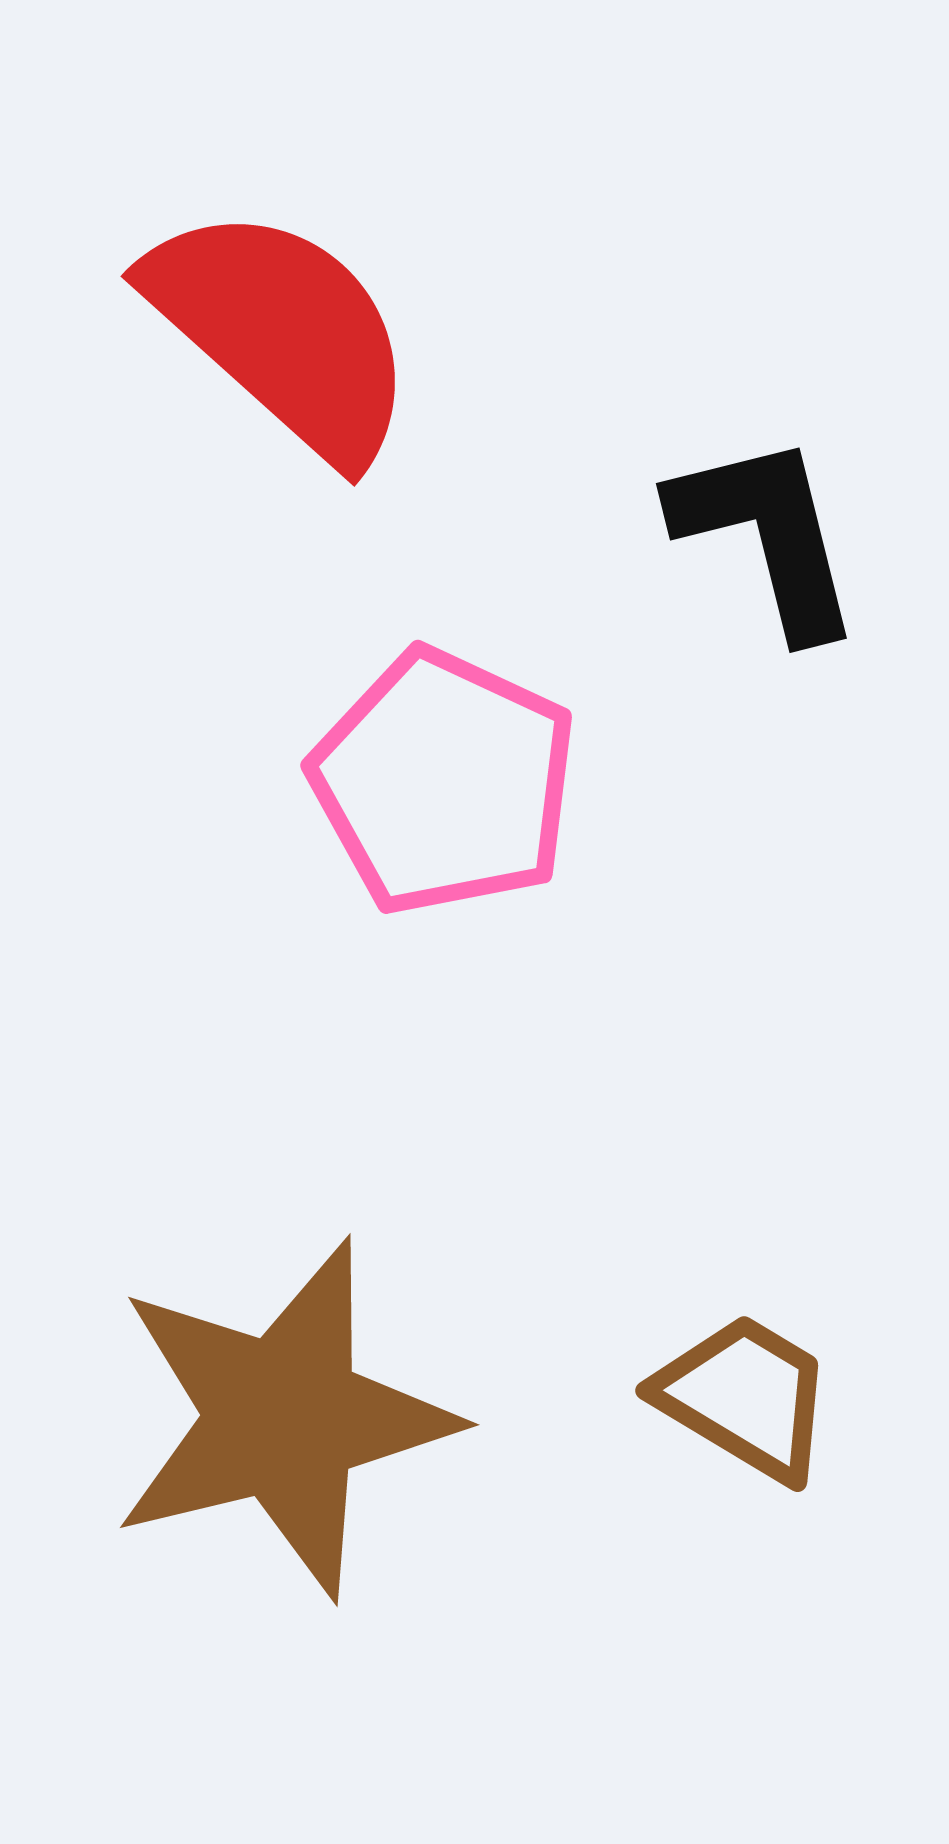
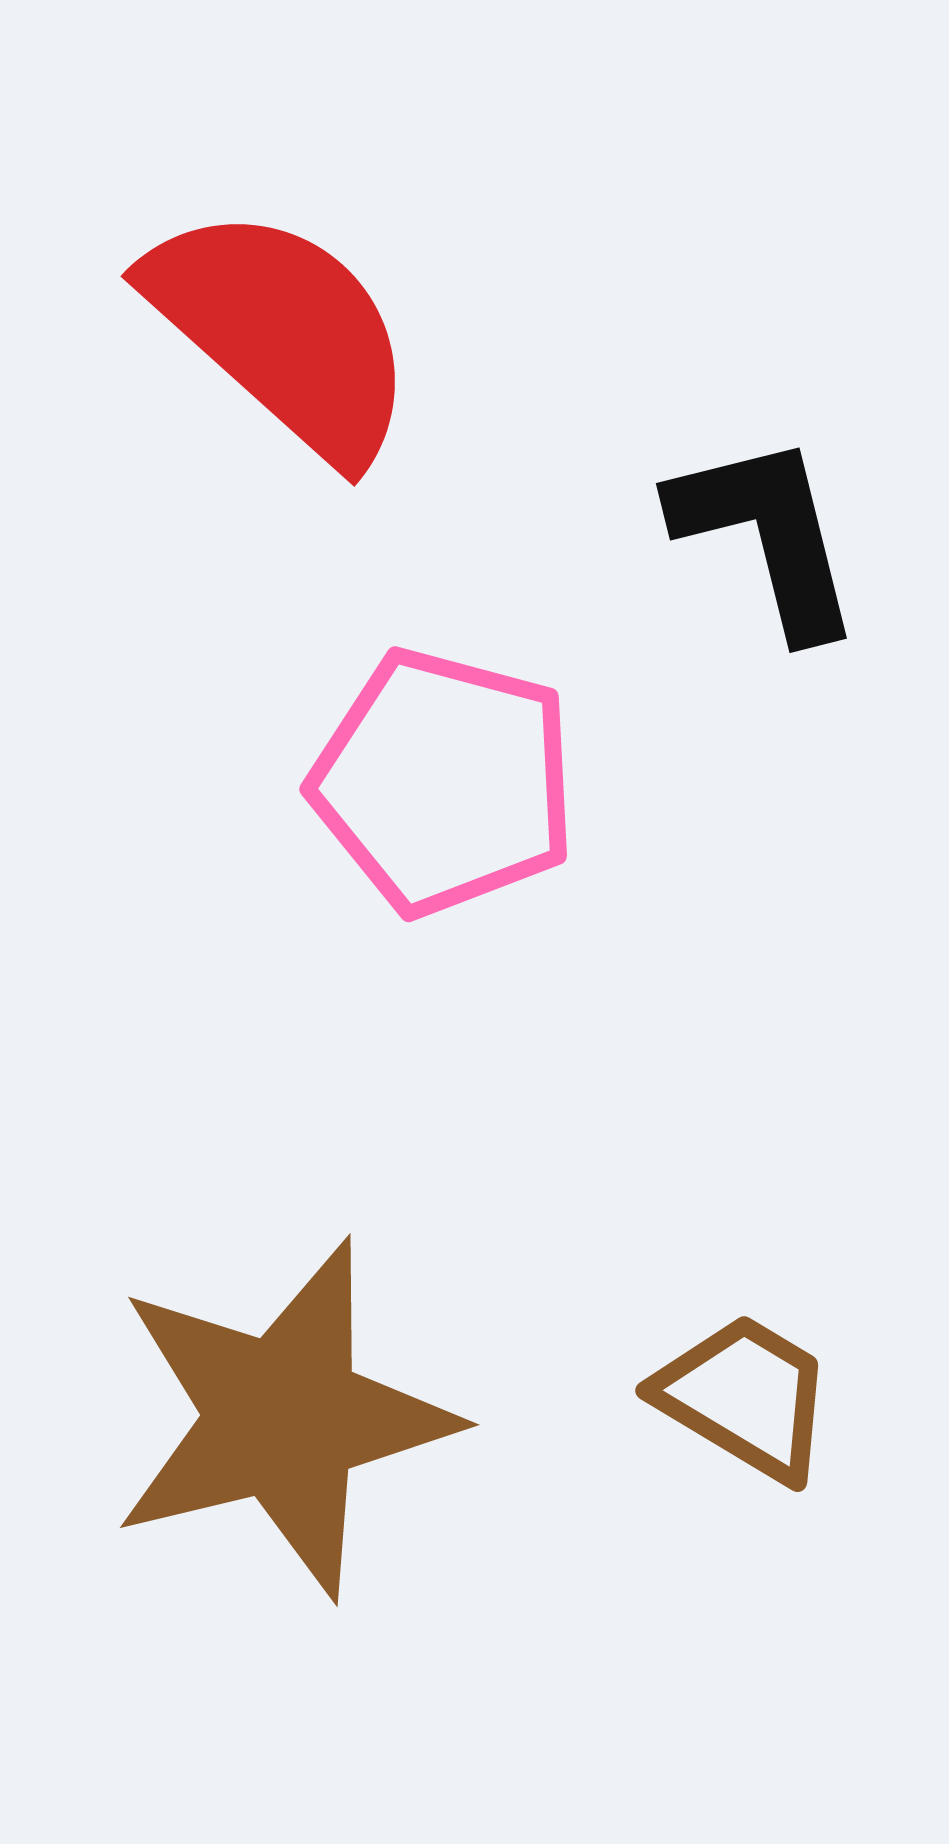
pink pentagon: rotated 10 degrees counterclockwise
